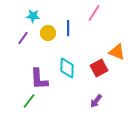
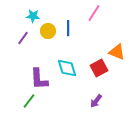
yellow circle: moved 2 px up
cyan diamond: rotated 20 degrees counterclockwise
